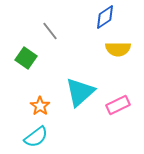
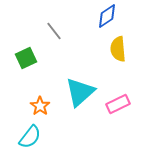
blue diamond: moved 2 px right, 1 px up
gray line: moved 4 px right
yellow semicircle: rotated 85 degrees clockwise
green square: rotated 30 degrees clockwise
pink rectangle: moved 1 px up
cyan semicircle: moved 6 px left; rotated 15 degrees counterclockwise
